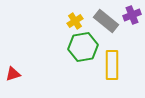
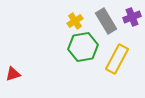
purple cross: moved 2 px down
gray rectangle: rotated 20 degrees clockwise
yellow rectangle: moved 5 px right, 6 px up; rotated 28 degrees clockwise
